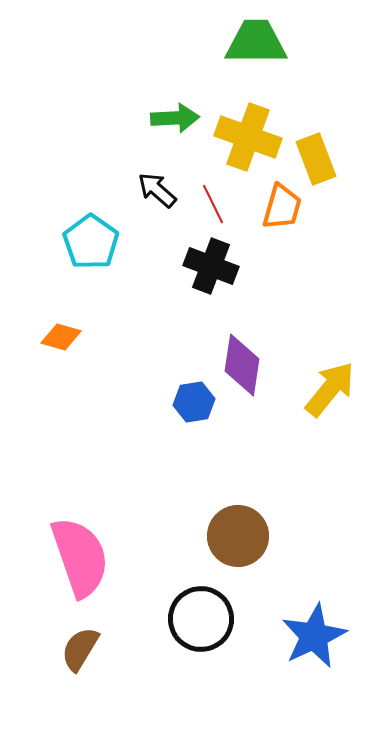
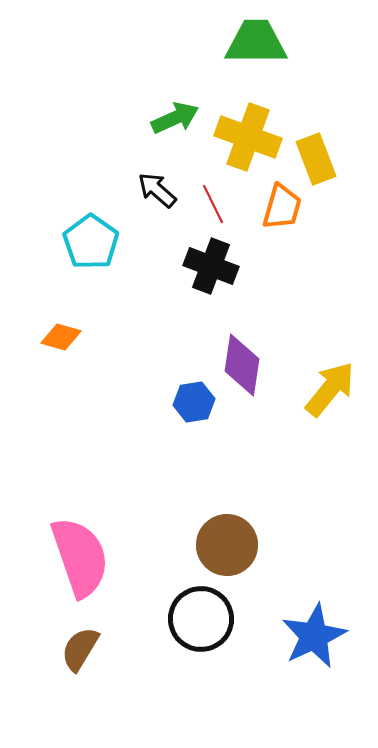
green arrow: rotated 21 degrees counterclockwise
brown circle: moved 11 px left, 9 px down
